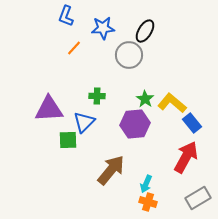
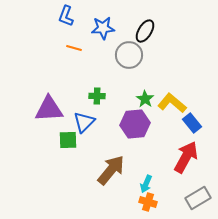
orange line: rotated 63 degrees clockwise
